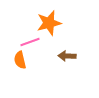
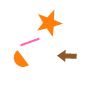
orange semicircle: rotated 24 degrees counterclockwise
